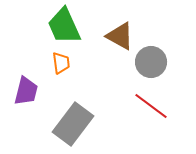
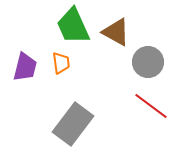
green trapezoid: moved 9 px right
brown triangle: moved 4 px left, 4 px up
gray circle: moved 3 px left
purple trapezoid: moved 1 px left, 24 px up
